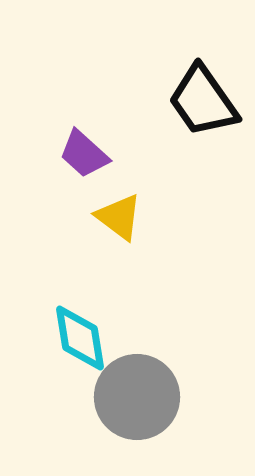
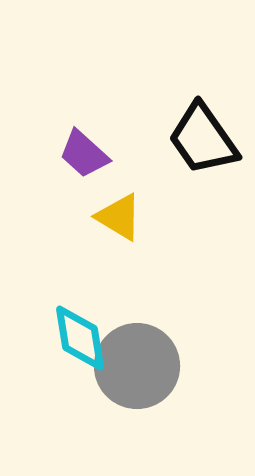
black trapezoid: moved 38 px down
yellow triangle: rotated 6 degrees counterclockwise
gray circle: moved 31 px up
